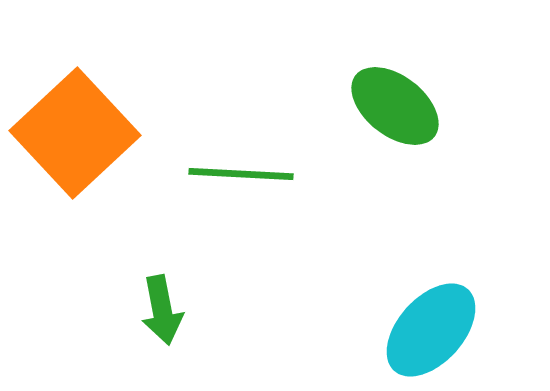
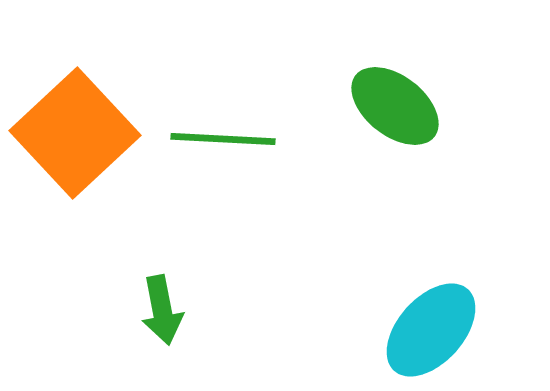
green line: moved 18 px left, 35 px up
